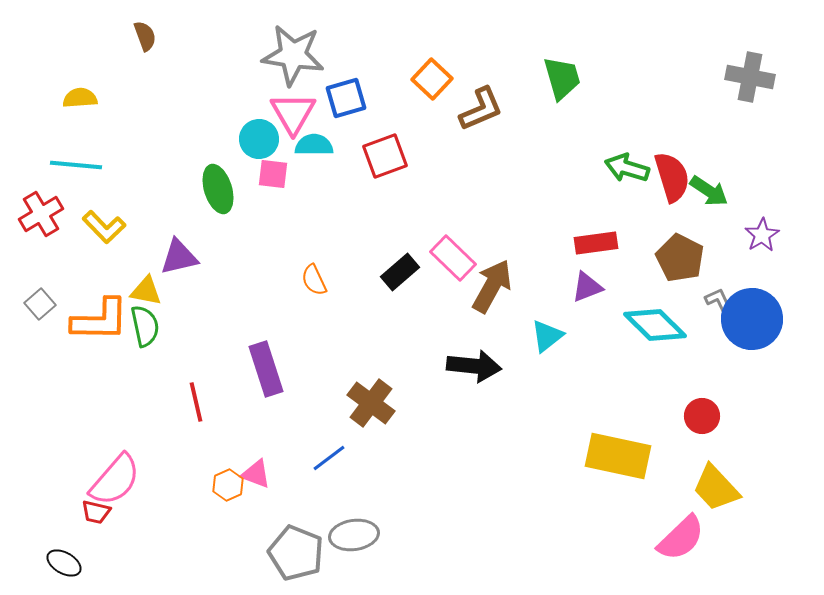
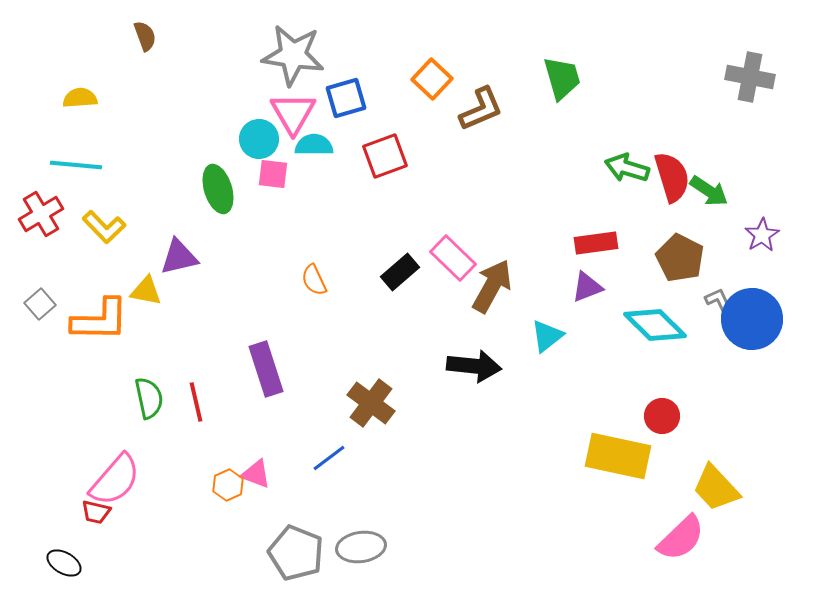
green semicircle at (145, 326): moved 4 px right, 72 px down
red circle at (702, 416): moved 40 px left
gray ellipse at (354, 535): moved 7 px right, 12 px down
